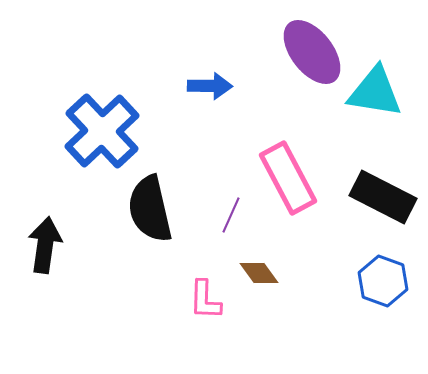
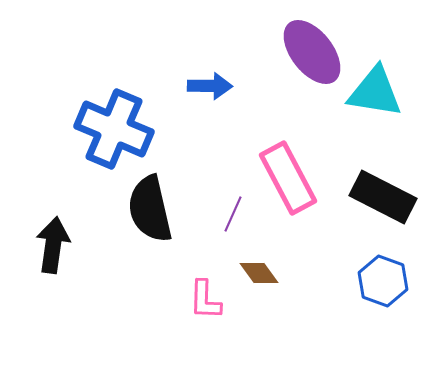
blue cross: moved 12 px right, 2 px up; rotated 24 degrees counterclockwise
purple line: moved 2 px right, 1 px up
black arrow: moved 8 px right
